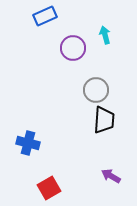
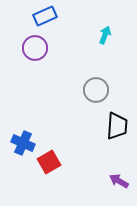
cyan arrow: rotated 36 degrees clockwise
purple circle: moved 38 px left
black trapezoid: moved 13 px right, 6 px down
blue cross: moved 5 px left; rotated 10 degrees clockwise
purple arrow: moved 8 px right, 5 px down
red square: moved 26 px up
